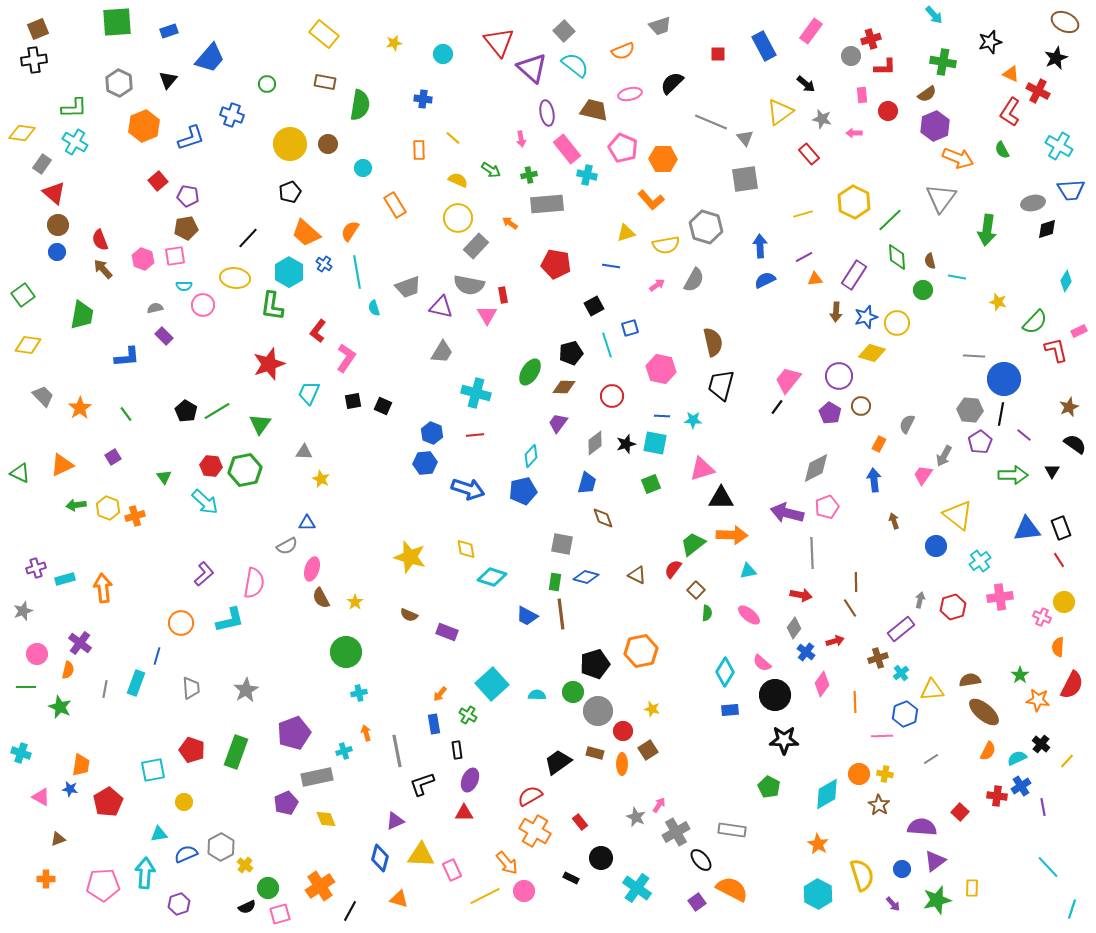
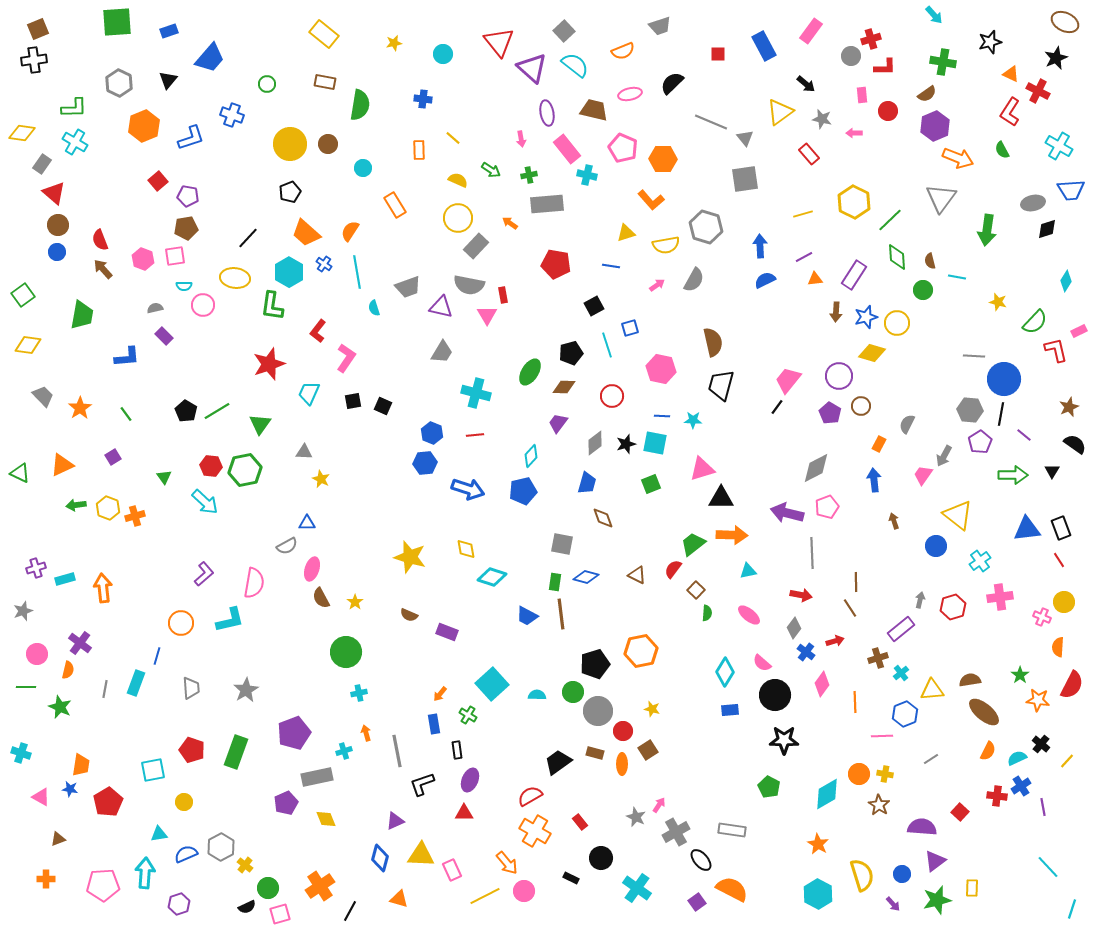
blue circle at (902, 869): moved 5 px down
